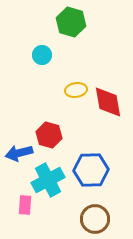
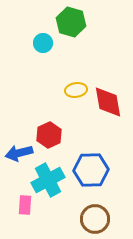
cyan circle: moved 1 px right, 12 px up
red hexagon: rotated 20 degrees clockwise
